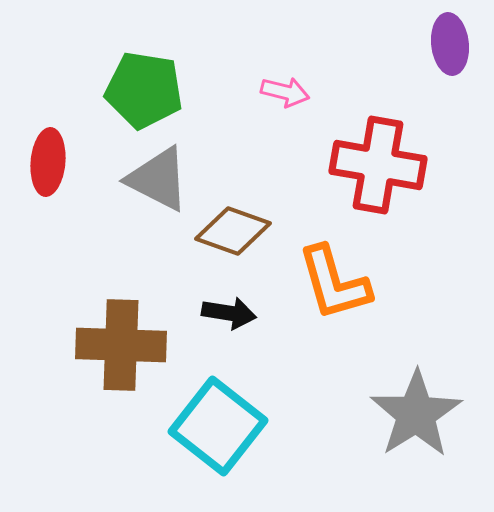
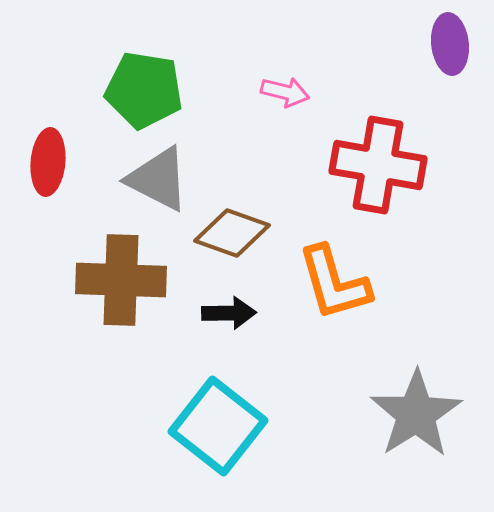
brown diamond: moved 1 px left, 2 px down
black arrow: rotated 10 degrees counterclockwise
brown cross: moved 65 px up
